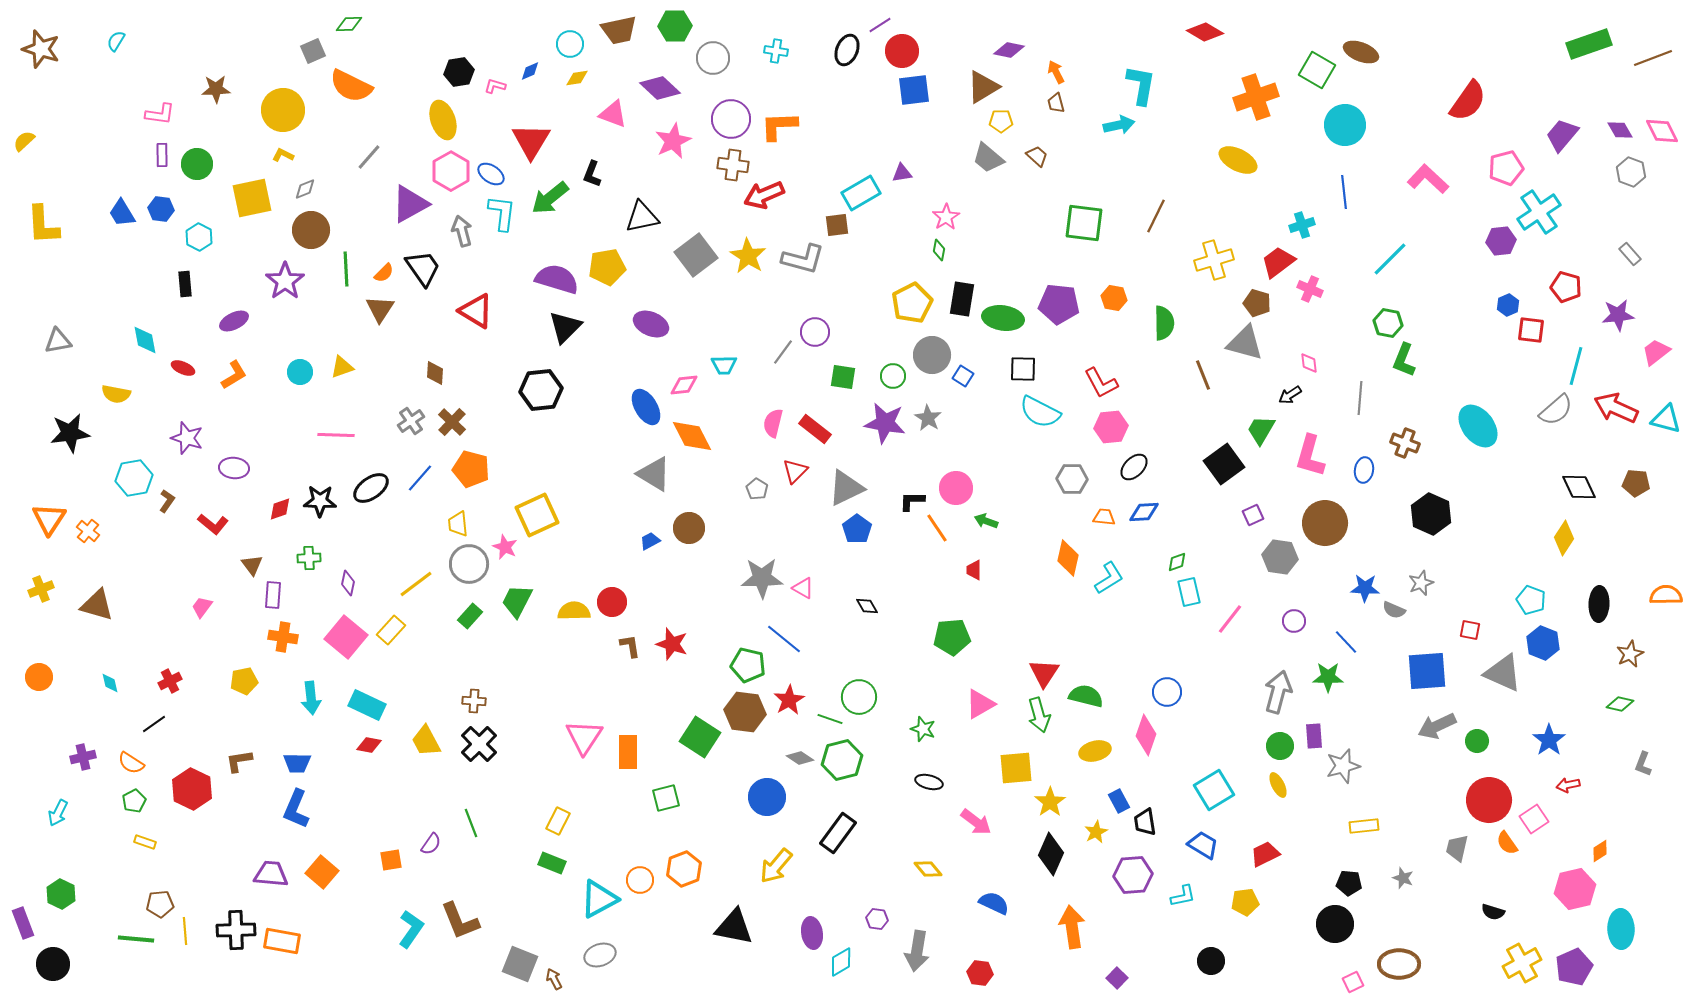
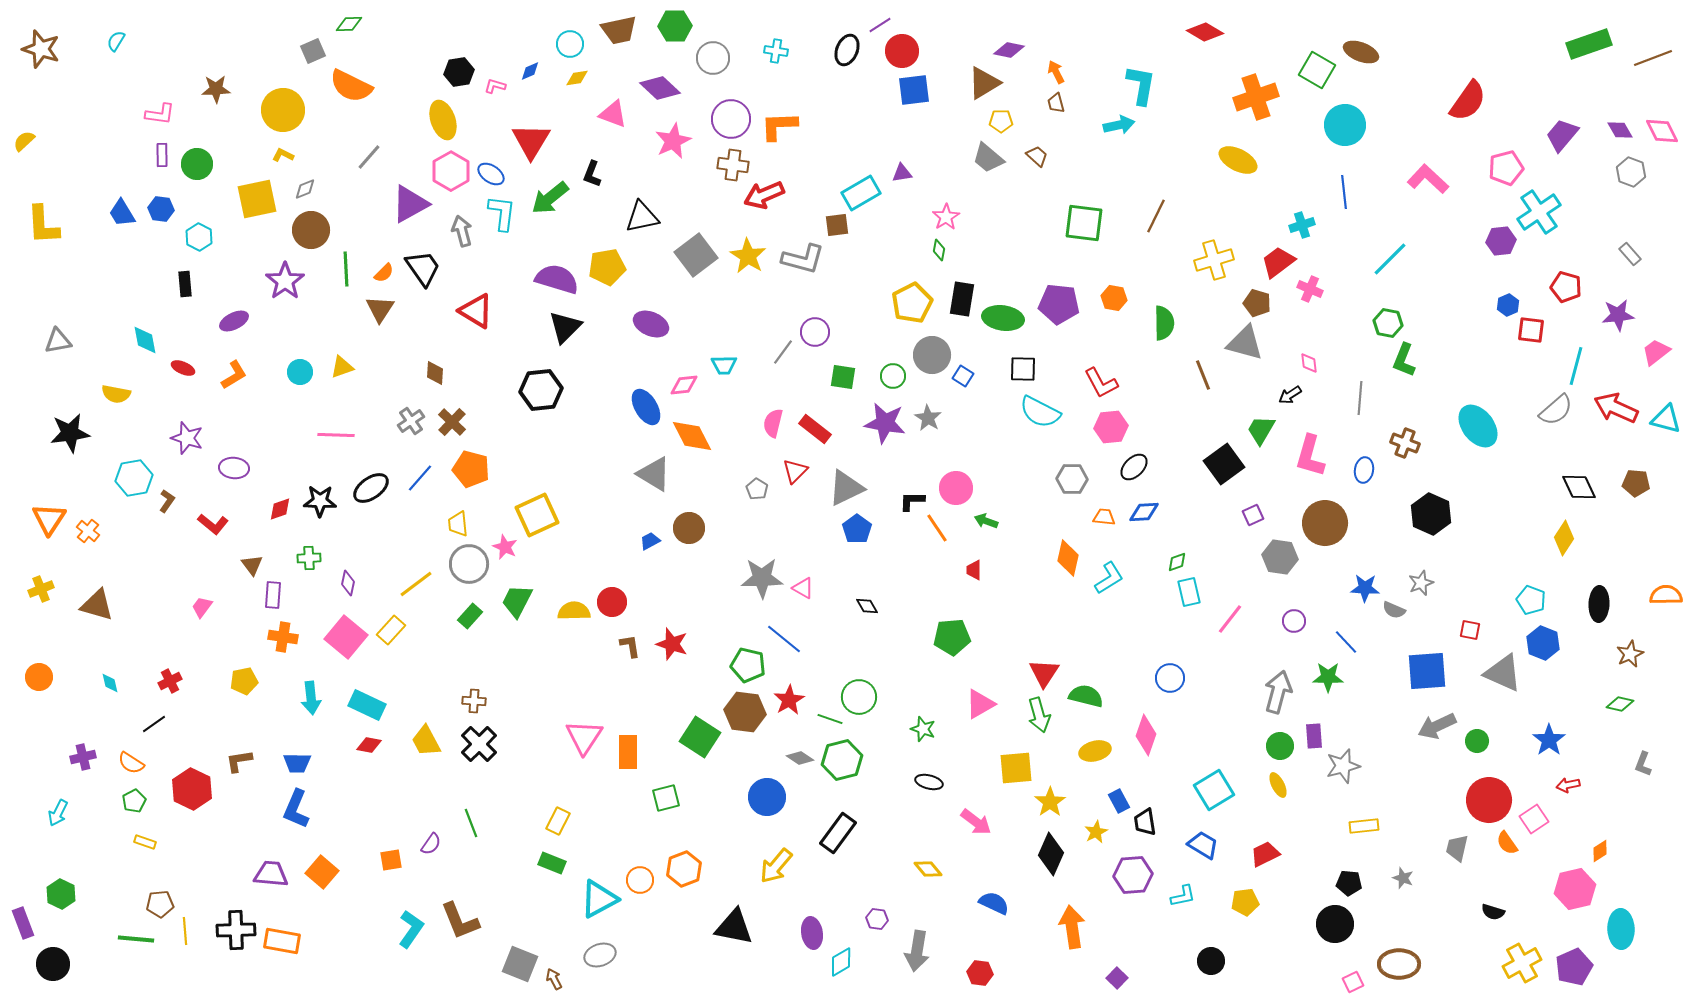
brown triangle at (983, 87): moved 1 px right, 4 px up
yellow square at (252, 198): moved 5 px right, 1 px down
blue circle at (1167, 692): moved 3 px right, 14 px up
